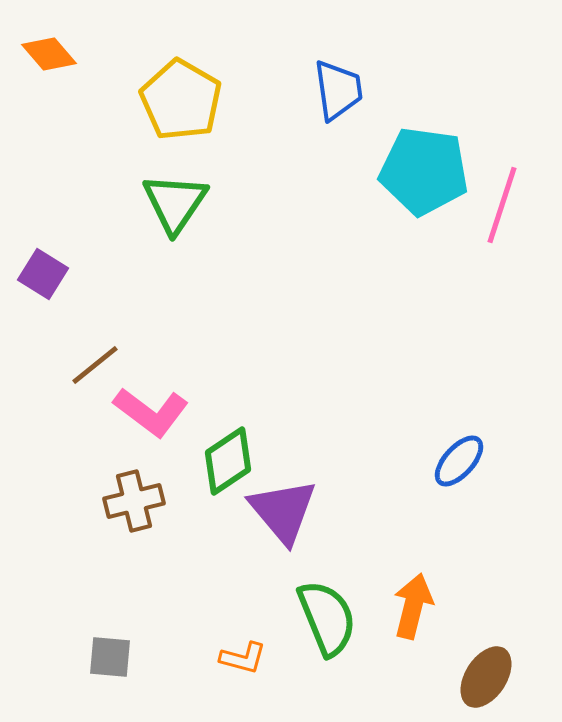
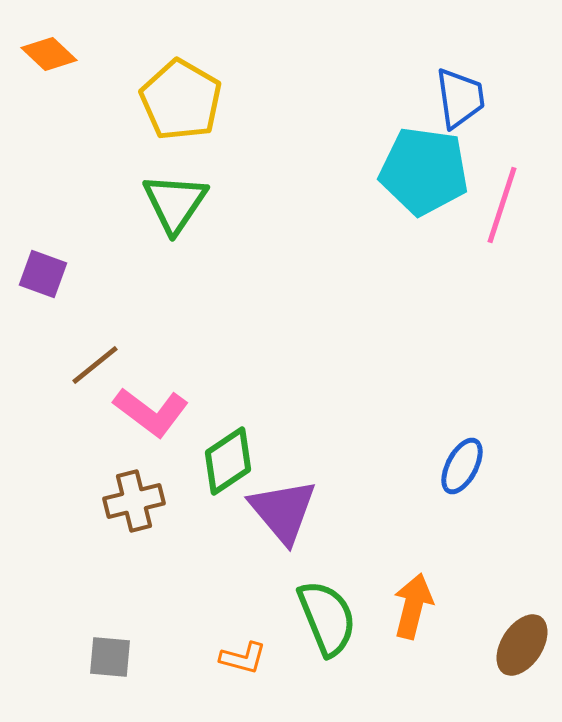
orange diamond: rotated 6 degrees counterclockwise
blue trapezoid: moved 122 px right, 8 px down
purple square: rotated 12 degrees counterclockwise
blue ellipse: moved 3 px right, 5 px down; rotated 14 degrees counterclockwise
brown ellipse: moved 36 px right, 32 px up
